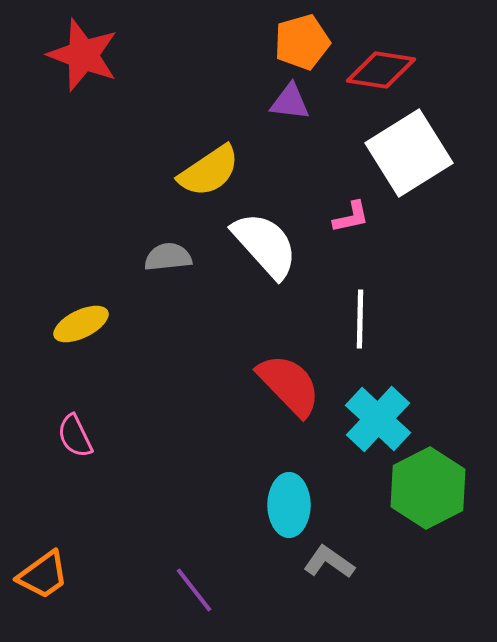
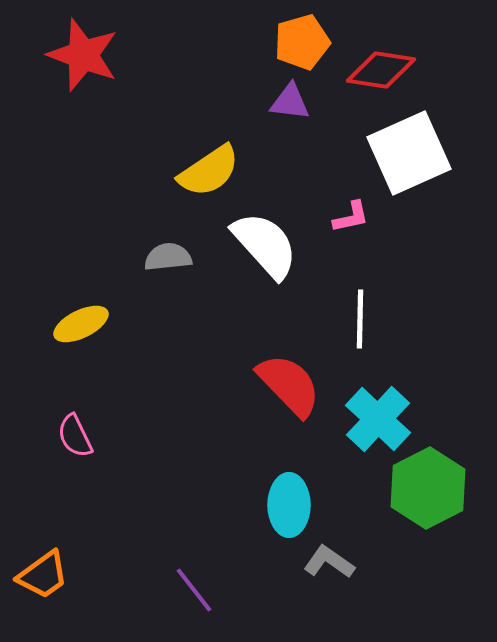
white square: rotated 8 degrees clockwise
